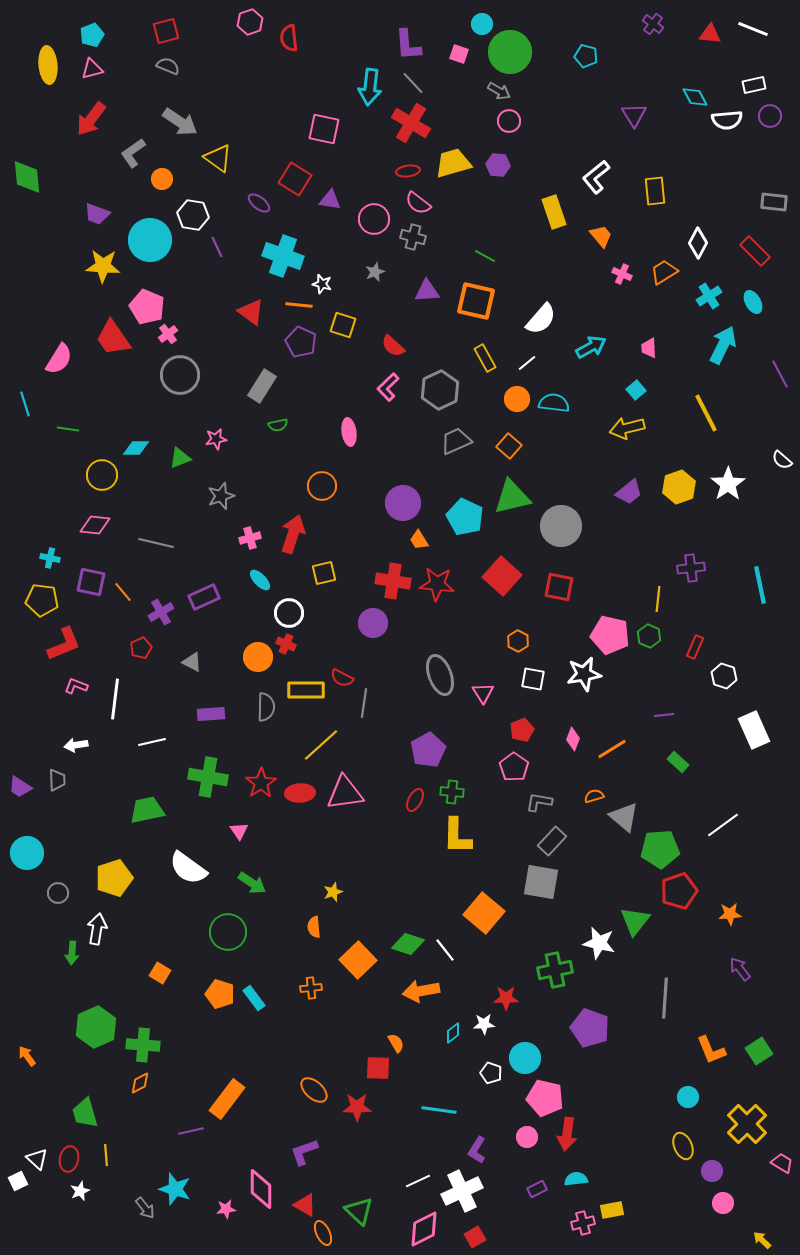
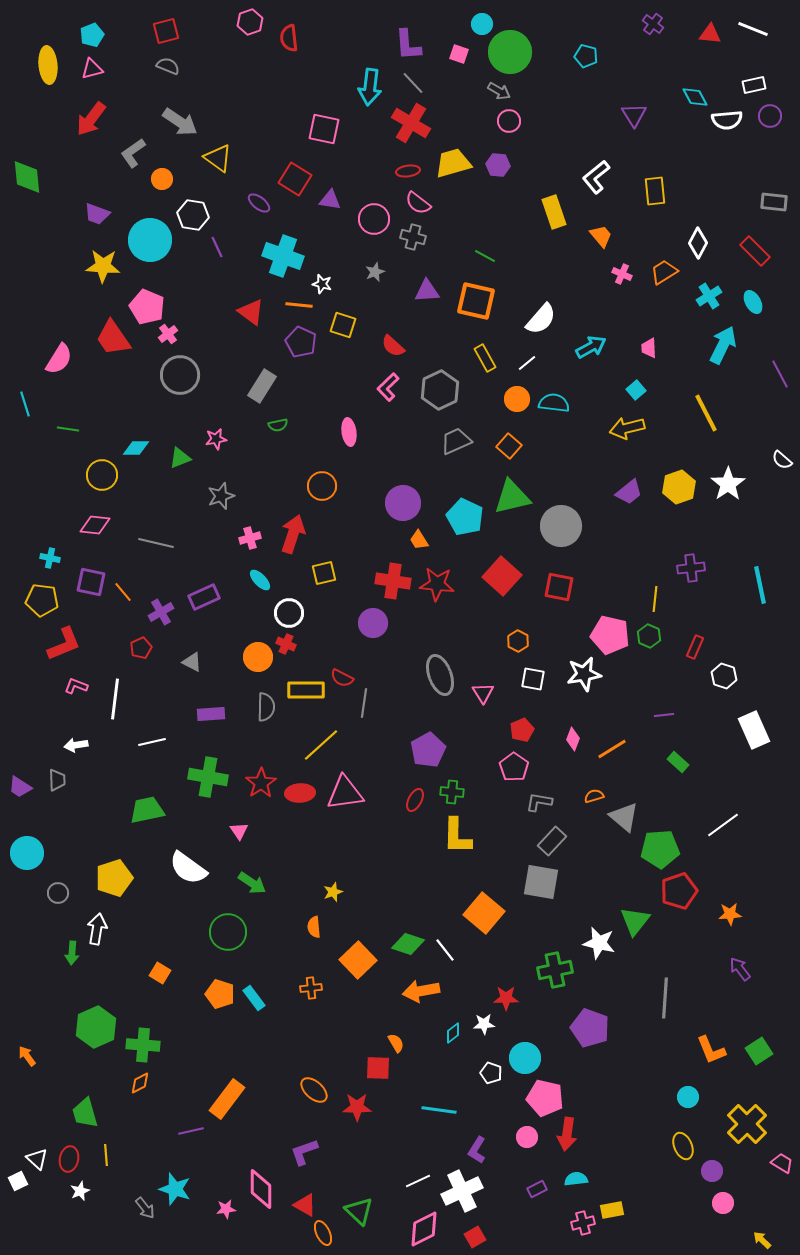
yellow line at (658, 599): moved 3 px left
